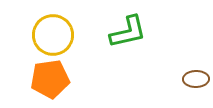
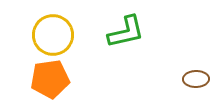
green L-shape: moved 2 px left
